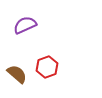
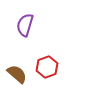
purple semicircle: rotated 50 degrees counterclockwise
